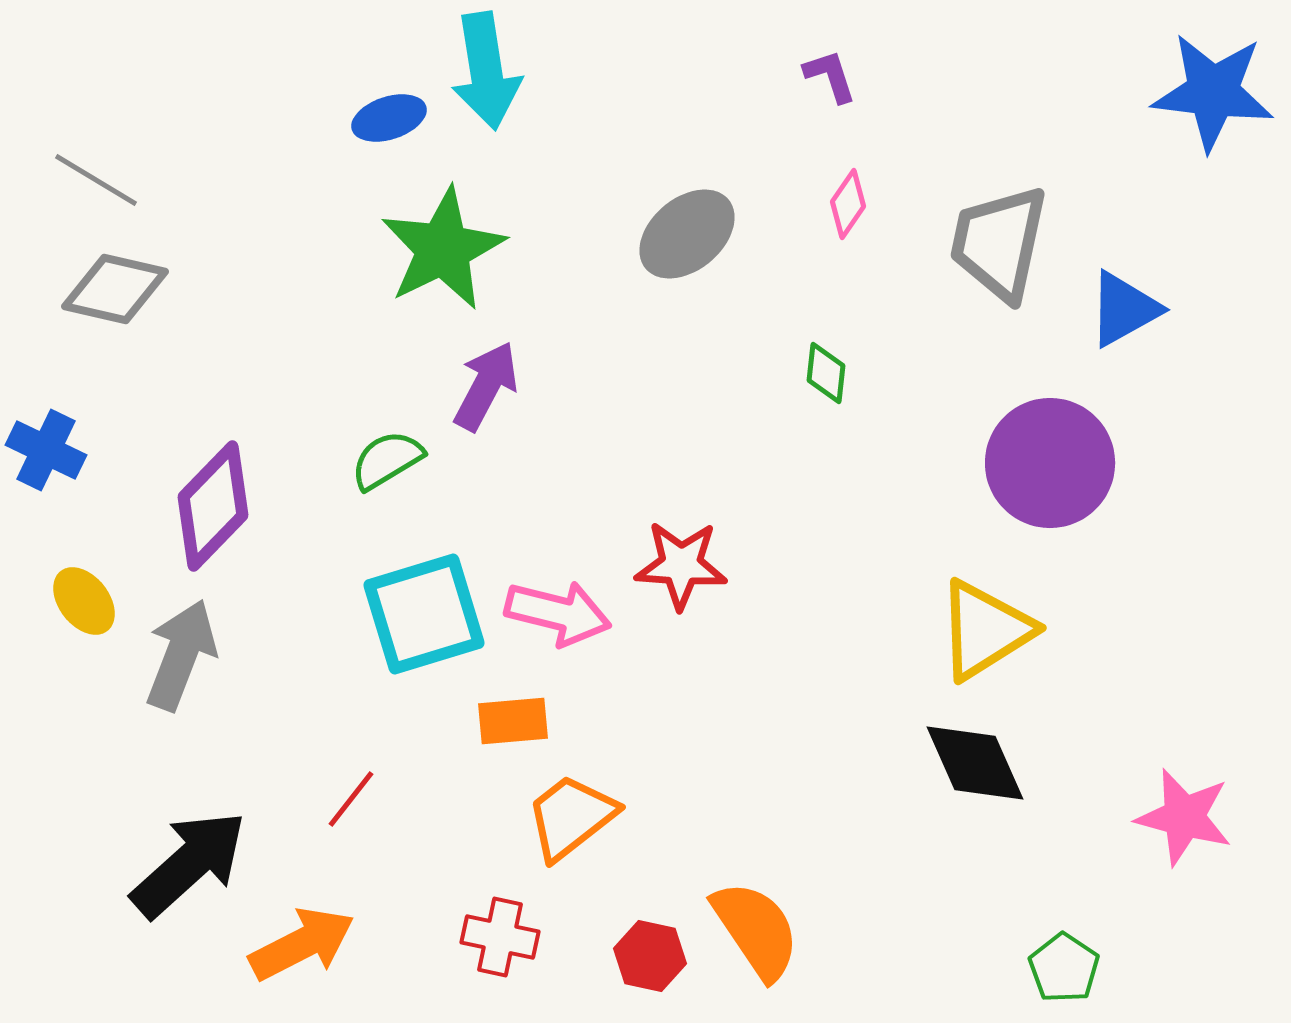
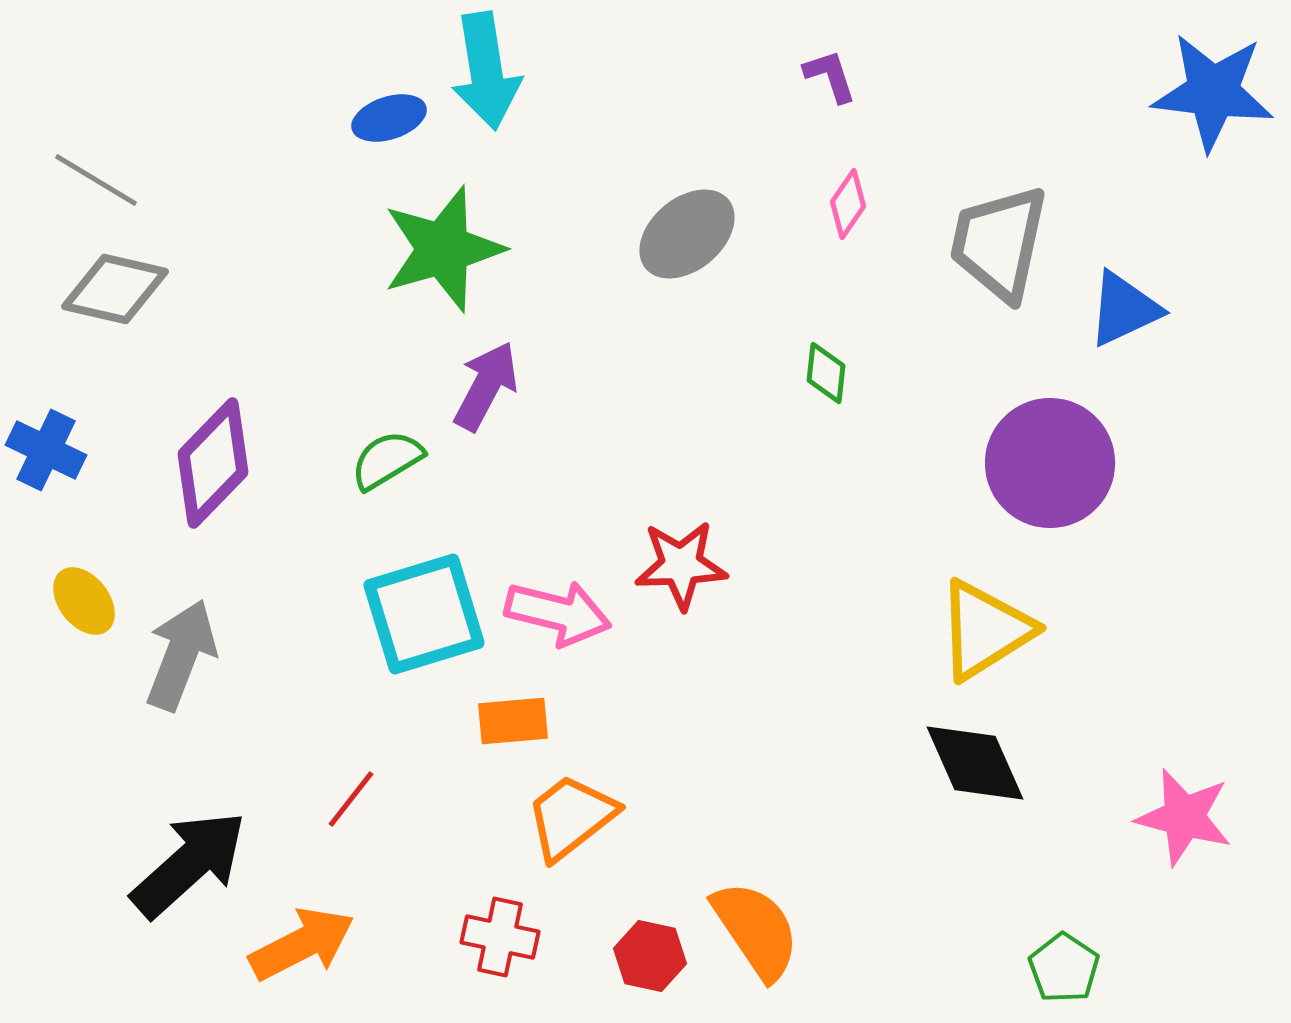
green star: rotated 10 degrees clockwise
blue triangle: rotated 4 degrees clockwise
purple diamond: moved 43 px up
red star: rotated 6 degrees counterclockwise
